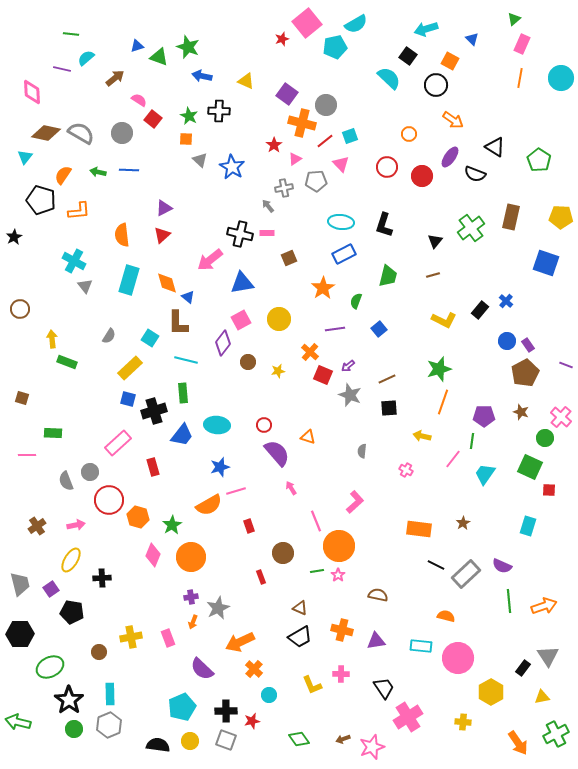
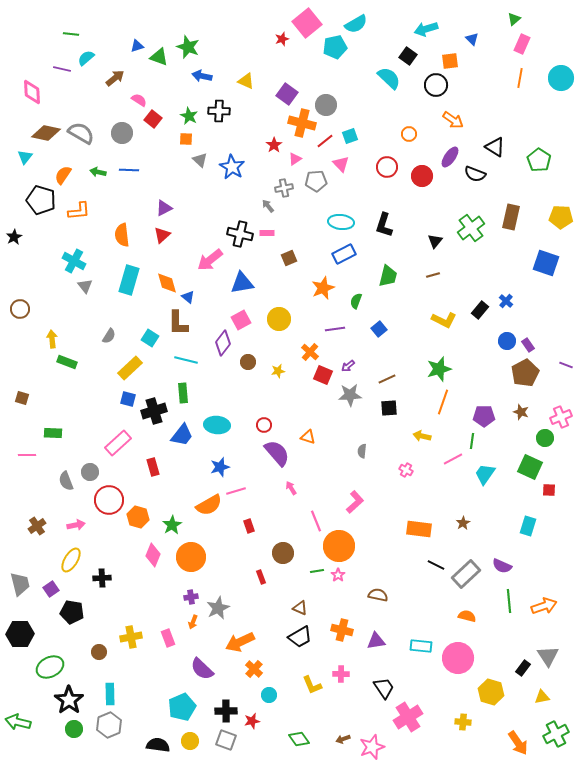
orange square at (450, 61): rotated 36 degrees counterclockwise
orange star at (323, 288): rotated 10 degrees clockwise
gray star at (350, 395): rotated 25 degrees counterclockwise
pink cross at (561, 417): rotated 25 degrees clockwise
pink line at (453, 459): rotated 24 degrees clockwise
orange semicircle at (446, 616): moved 21 px right
yellow hexagon at (491, 692): rotated 15 degrees counterclockwise
